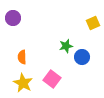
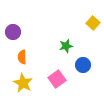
purple circle: moved 14 px down
yellow square: rotated 24 degrees counterclockwise
blue circle: moved 1 px right, 8 px down
pink square: moved 5 px right; rotated 18 degrees clockwise
